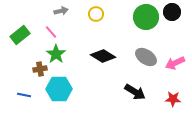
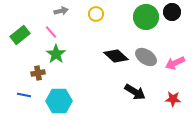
black diamond: moved 13 px right; rotated 10 degrees clockwise
brown cross: moved 2 px left, 4 px down
cyan hexagon: moved 12 px down
